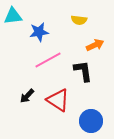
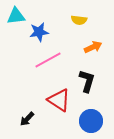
cyan triangle: moved 3 px right
orange arrow: moved 2 px left, 2 px down
black L-shape: moved 4 px right, 10 px down; rotated 25 degrees clockwise
black arrow: moved 23 px down
red triangle: moved 1 px right
